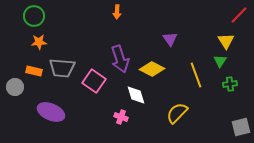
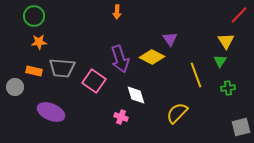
yellow diamond: moved 12 px up
green cross: moved 2 px left, 4 px down
